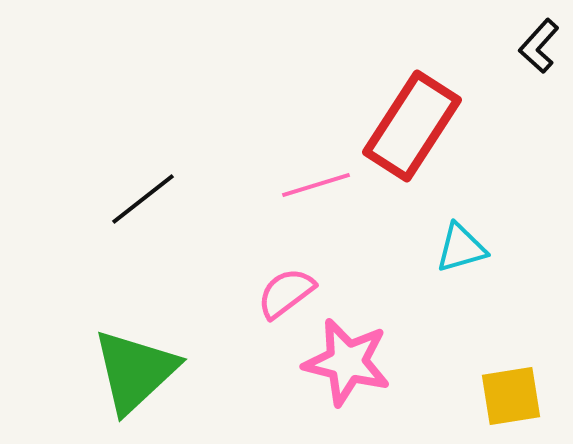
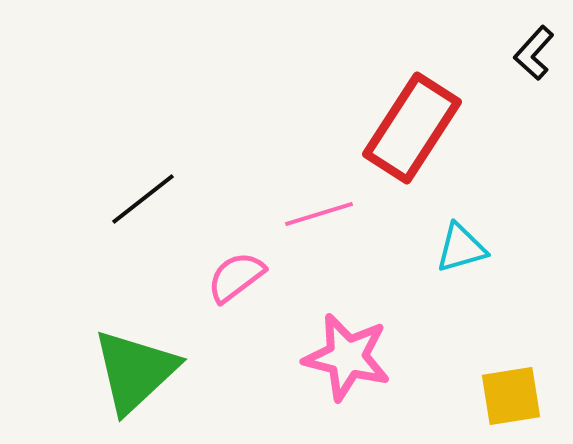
black L-shape: moved 5 px left, 7 px down
red rectangle: moved 2 px down
pink line: moved 3 px right, 29 px down
pink semicircle: moved 50 px left, 16 px up
pink star: moved 5 px up
